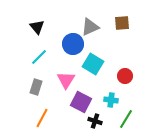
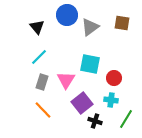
brown square: rotated 14 degrees clockwise
gray triangle: rotated 12 degrees counterclockwise
blue circle: moved 6 px left, 29 px up
cyan square: moved 3 px left; rotated 20 degrees counterclockwise
red circle: moved 11 px left, 2 px down
gray rectangle: moved 6 px right, 5 px up
purple square: moved 1 px right, 1 px down; rotated 25 degrees clockwise
orange line: moved 1 px right, 8 px up; rotated 72 degrees counterclockwise
